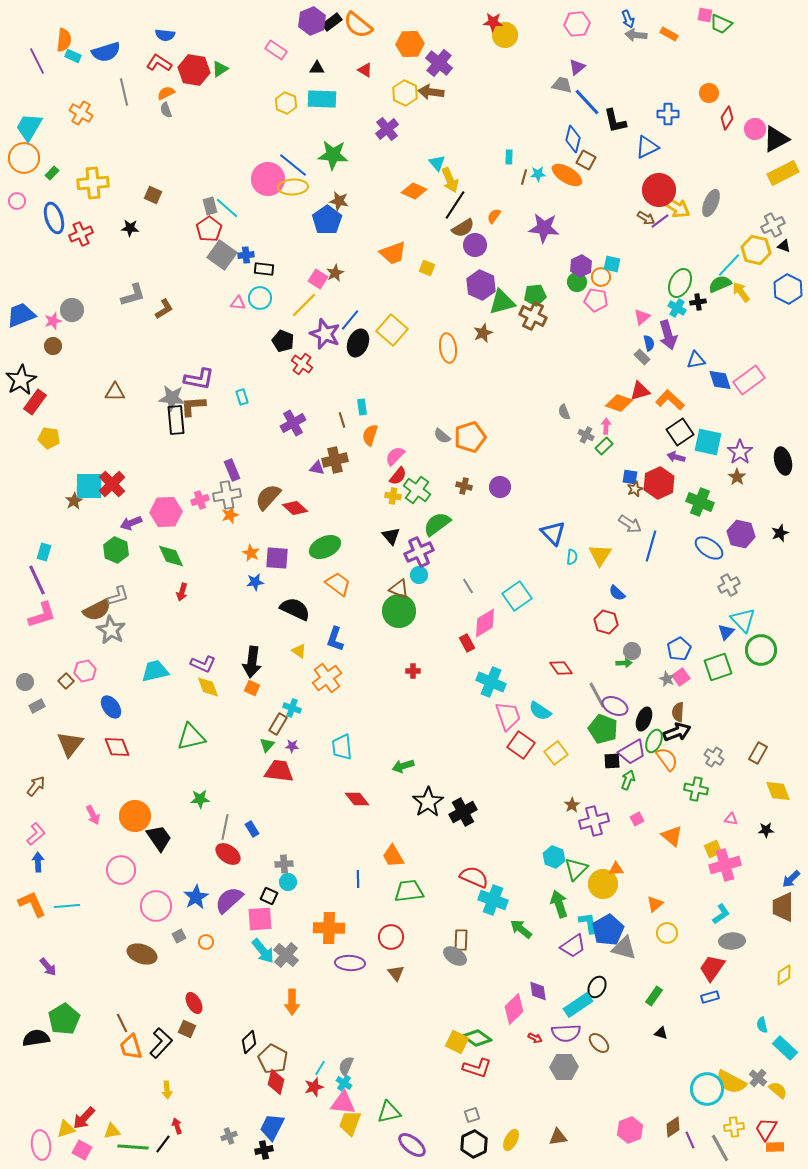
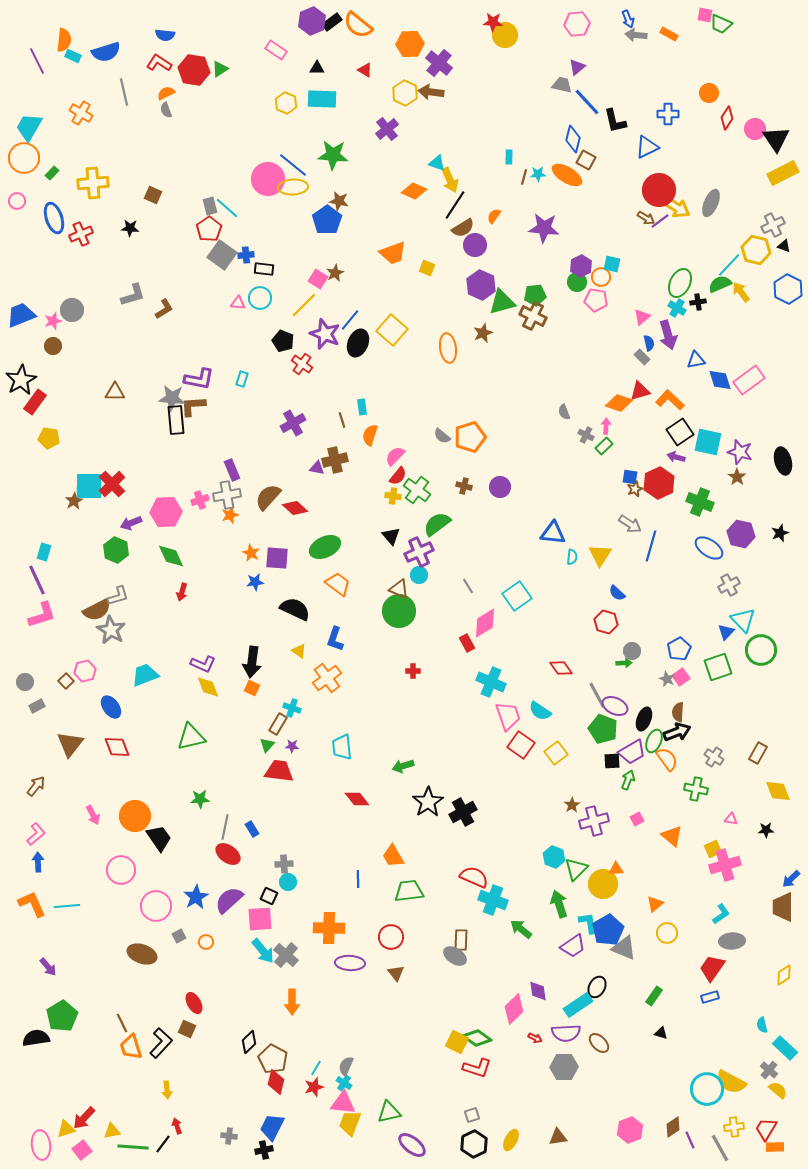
black triangle at (776, 139): rotated 36 degrees counterclockwise
cyan triangle at (437, 163): rotated 30 degrees counterclockwise
cyan rectangle at (242, 397): moved 18 px up; rotated 35 degrees clockwise
purple star at (740, 452): rotated 20 degrees counterclockwise
blue triangle at (553, 533): rotated 40 degrees counterclockwise
cyan trapezoid at (155, 671): moved 10 px left, 4 px down; rotated 8 degrees counterclockwise
gray triangle at (624, 948): rotated 8 degrees clockwise
green pentagon at (64, 1019): moved 2 px left, 3 px up
cyan line at (320, 1068): moved 4 px left
gray cross at (758, 1078): moved 11 px right, 8 px up
gray cross at (229, 1136): rotated 28 degrees clockwise
pink square at (82, 1150): rotated 24 degrees clockwise
